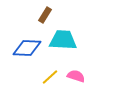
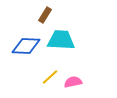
cyan trapezoid: moved 2 px left
blue diamond: moved 1 px left, 2 px up
pink semicircle: moved 3 px left, 6 px down; rotated 30 degrees counterclockwise
